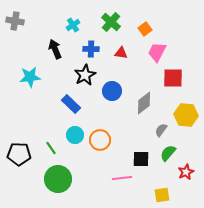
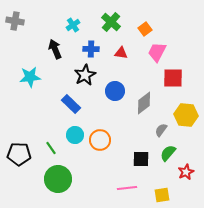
blue circle: moved 3 px right
pink line: moved 5 px right, 10 px down
